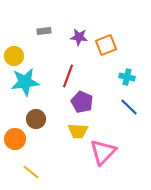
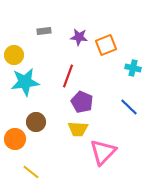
yellow circle: moved 1 px up
cyan cross: moved 6 px right, 9 px up
brown circle: moved 3 px down
yellow trapezoid: moved 2 px up
